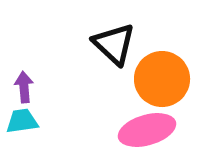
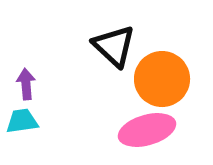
black triangle: moved 2 px down
purple arrow: moved 2 px right, 3 px up
